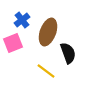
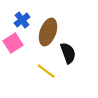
pink square: rotated 12 degrees counterclockwise
